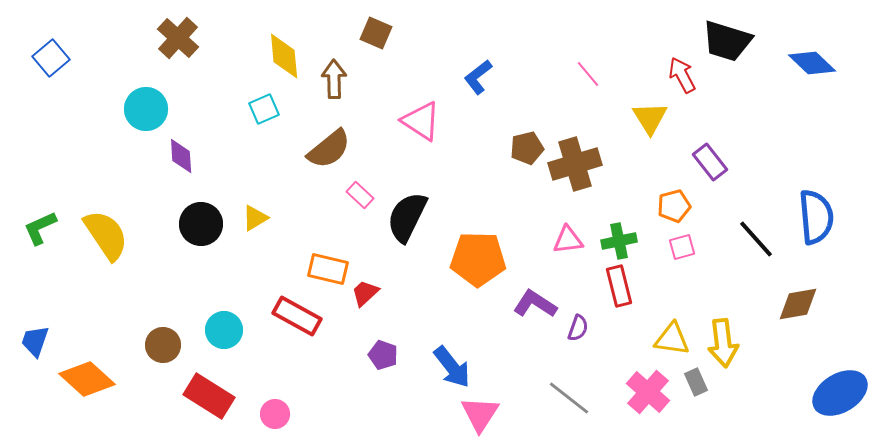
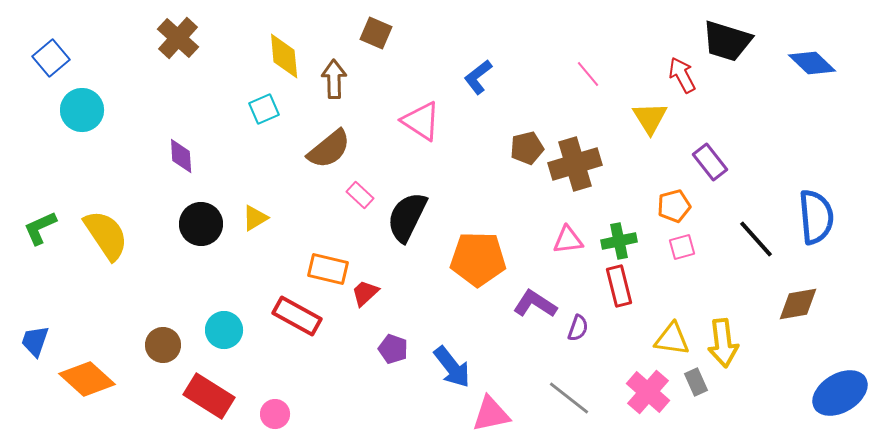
cyan circle at (146, 109): moved 64 px left, 1 px down
purple pentagon at (383, 355): moved 10 px right, 6 px up
pink triangle at (480, 414): moved 11 px right; rotated 45 degrees clockwise
